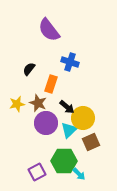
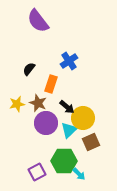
purple semicircle: moved 11 px left, 9 px up
blue cross: moved 1 px left, 1 px up; rotated 36 degrees clockwise
